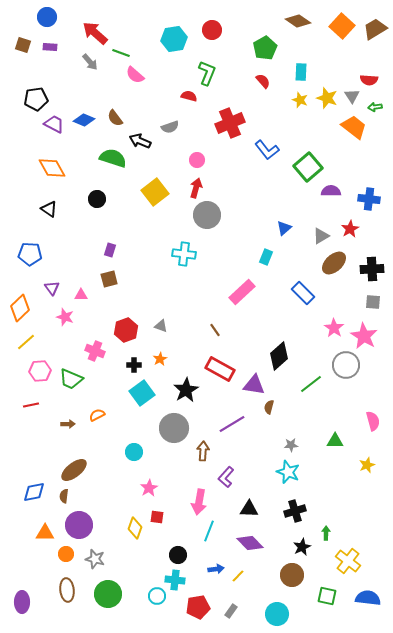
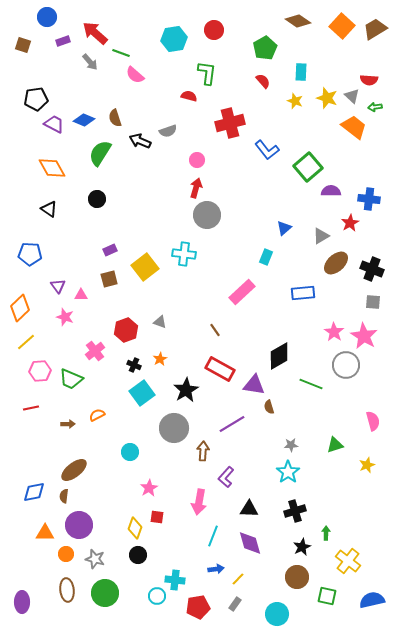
red circle at (212, 30): moved 2 px right
purple rectangle at (50, 47): moved 13 px right, 6 px up; rotated 24 degrees counterclockwise
green L-shape at (207, 73): rotated 15 degrees counterclockwise
gray triangle at (352, 96): rotated 14 degrees counterclockwise
yellow star at (300, 100): moved 5 px left, 1 px down
brown semicircle at (115, 118): rotated 18 degrees clockwise
red cross at (230, 123): rotated 8 degrees clockwise
gray semicircle at (170, 127): moved 2 px left, 4 px down
green semicircle at (113, 158): moved 13 px left, 5 px up; rotated 76 degrees counterclockwise
yellow square at (155, 192): moved 10 px left, 75 px down
red star at (350, 229): moved 6 px up
purple rectangle at (110, 250): rotated 48 degrees clockwise
brown ellipse at (334, 263): moved 2 px right
black cross at (372, 269): rotated 25 degrees clockwise
purple triangle at (52, 288): moved 6 px right, 2 px up
blue rectangle at (303, 293): rotated 50 degrees counterclockwise
gray triangle at (161, 326): moved 1 px left, 4 px up
pink star at (334, 328): moved 4 px down
pink cross at (95, 351): rotated 30 degrees clockwise
black diamond at (279, 356): rotated 12 degrees clockwise
black cross at (134, 365): rotated 24 degrees clockwise
green line at (311, 384): rotated 60 degrees clockwise
red line at (31, 405): moved 3 px down
brown semicircle at (269, 407): rotated 32 degrees counterclockwise
green triangle at (335, 441): moved 4 px down; rotated 18 degrees counterclockwise
cyan circle at (134, 452): moved 4 px left
cyan star at (288, 472): rotated 15 degrees clockwise
cyan line at (209, 531): moved 4 px right, 5 px down
purple diamond at (250, 543): rotated 28 degrees clockwise
black circle at (178, 555): moved 40 px left
brown circle at (292, 575): moved 5 px right, 2 px down
yellow line at (238, 576): moved 3 px down
green circle at (108, 594): moved 3 px left, 1 px up
blue semicircle at (368, 598): moved 4 px right, 2 px down; rotated 20 degrees counterclockwise
gray rectangle at (231, 611): moved 4 px right, 7 px up
